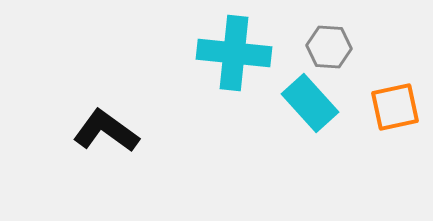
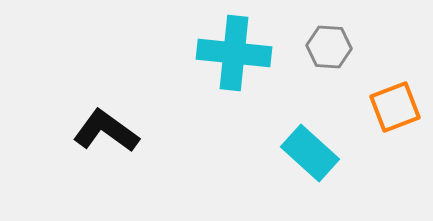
cyan rectangle: moved 50 px down; rotated 6 degrees counterclockwise
orange square: rotated 9 degrees counterclockwise
